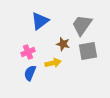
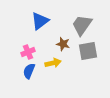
blue semicircle: moved 1 px left, 2 px up
